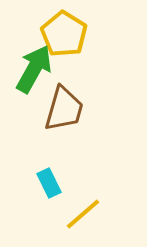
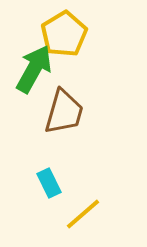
yellow pentagon: rotated 9 degrees clockwise
brown trapezoid: moved 3 px down
